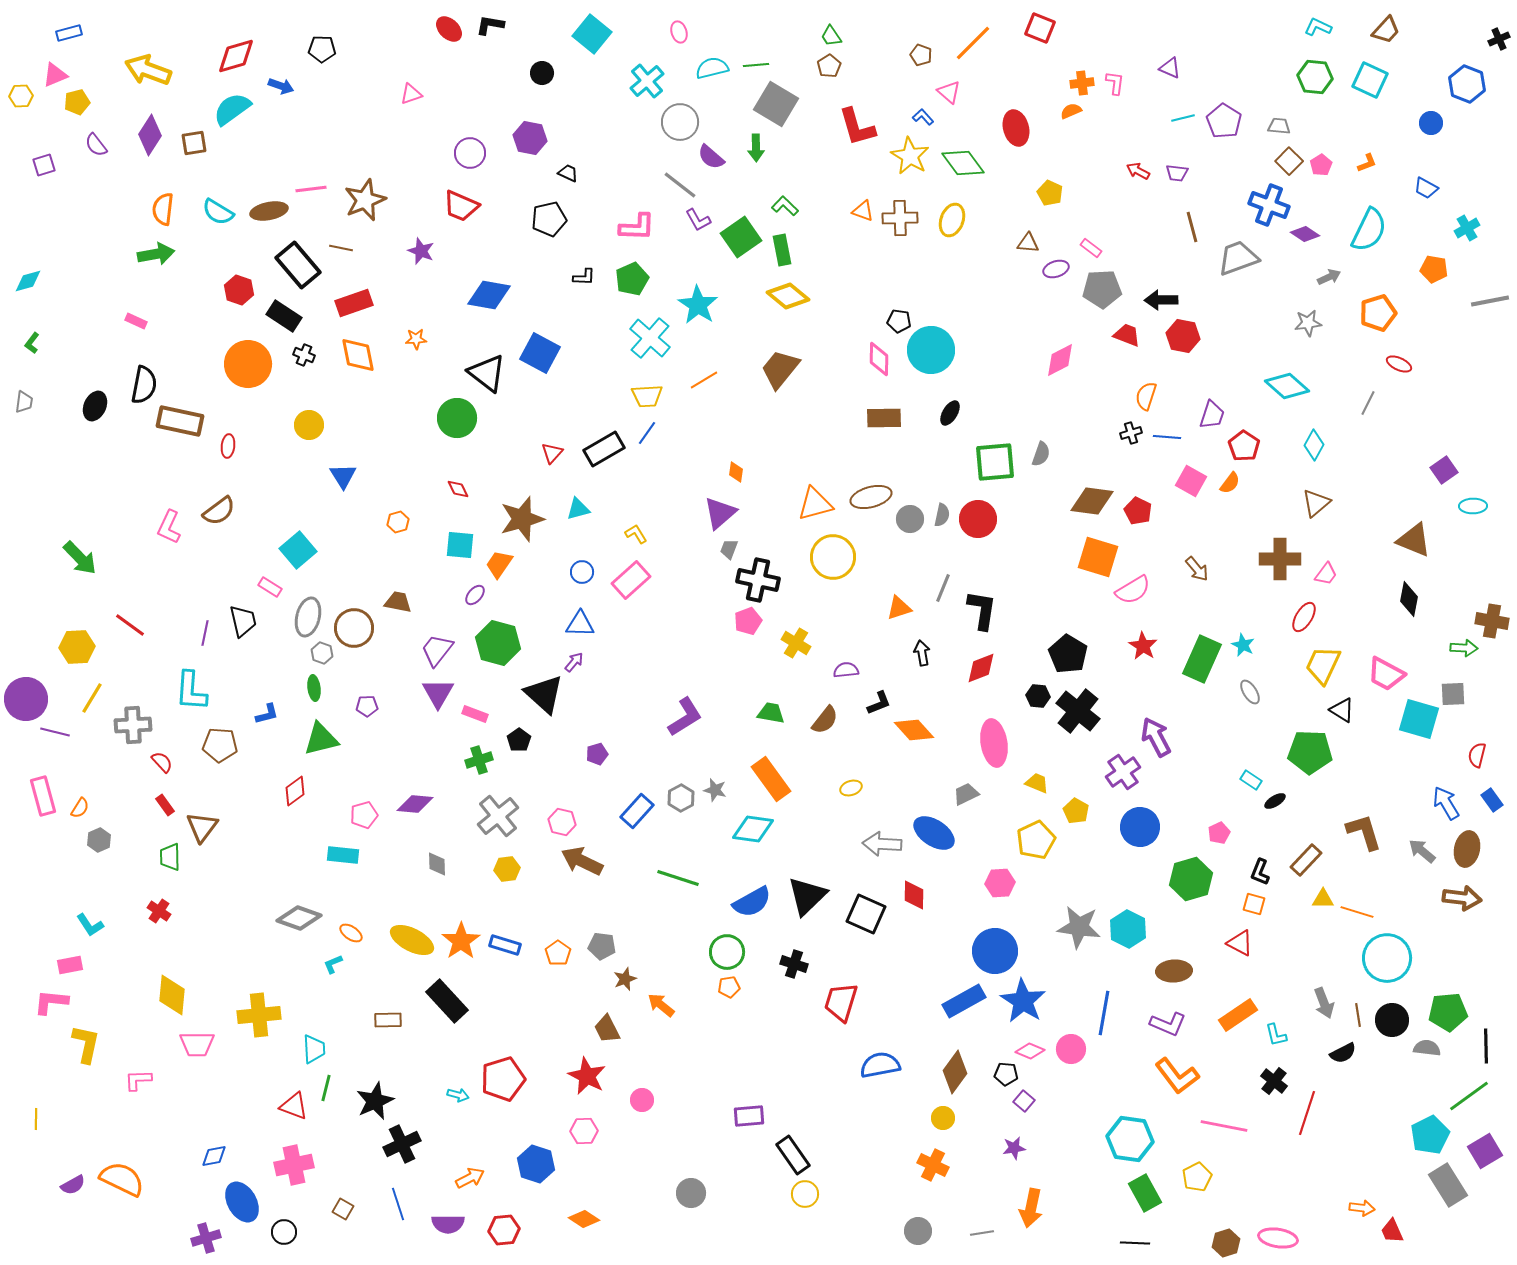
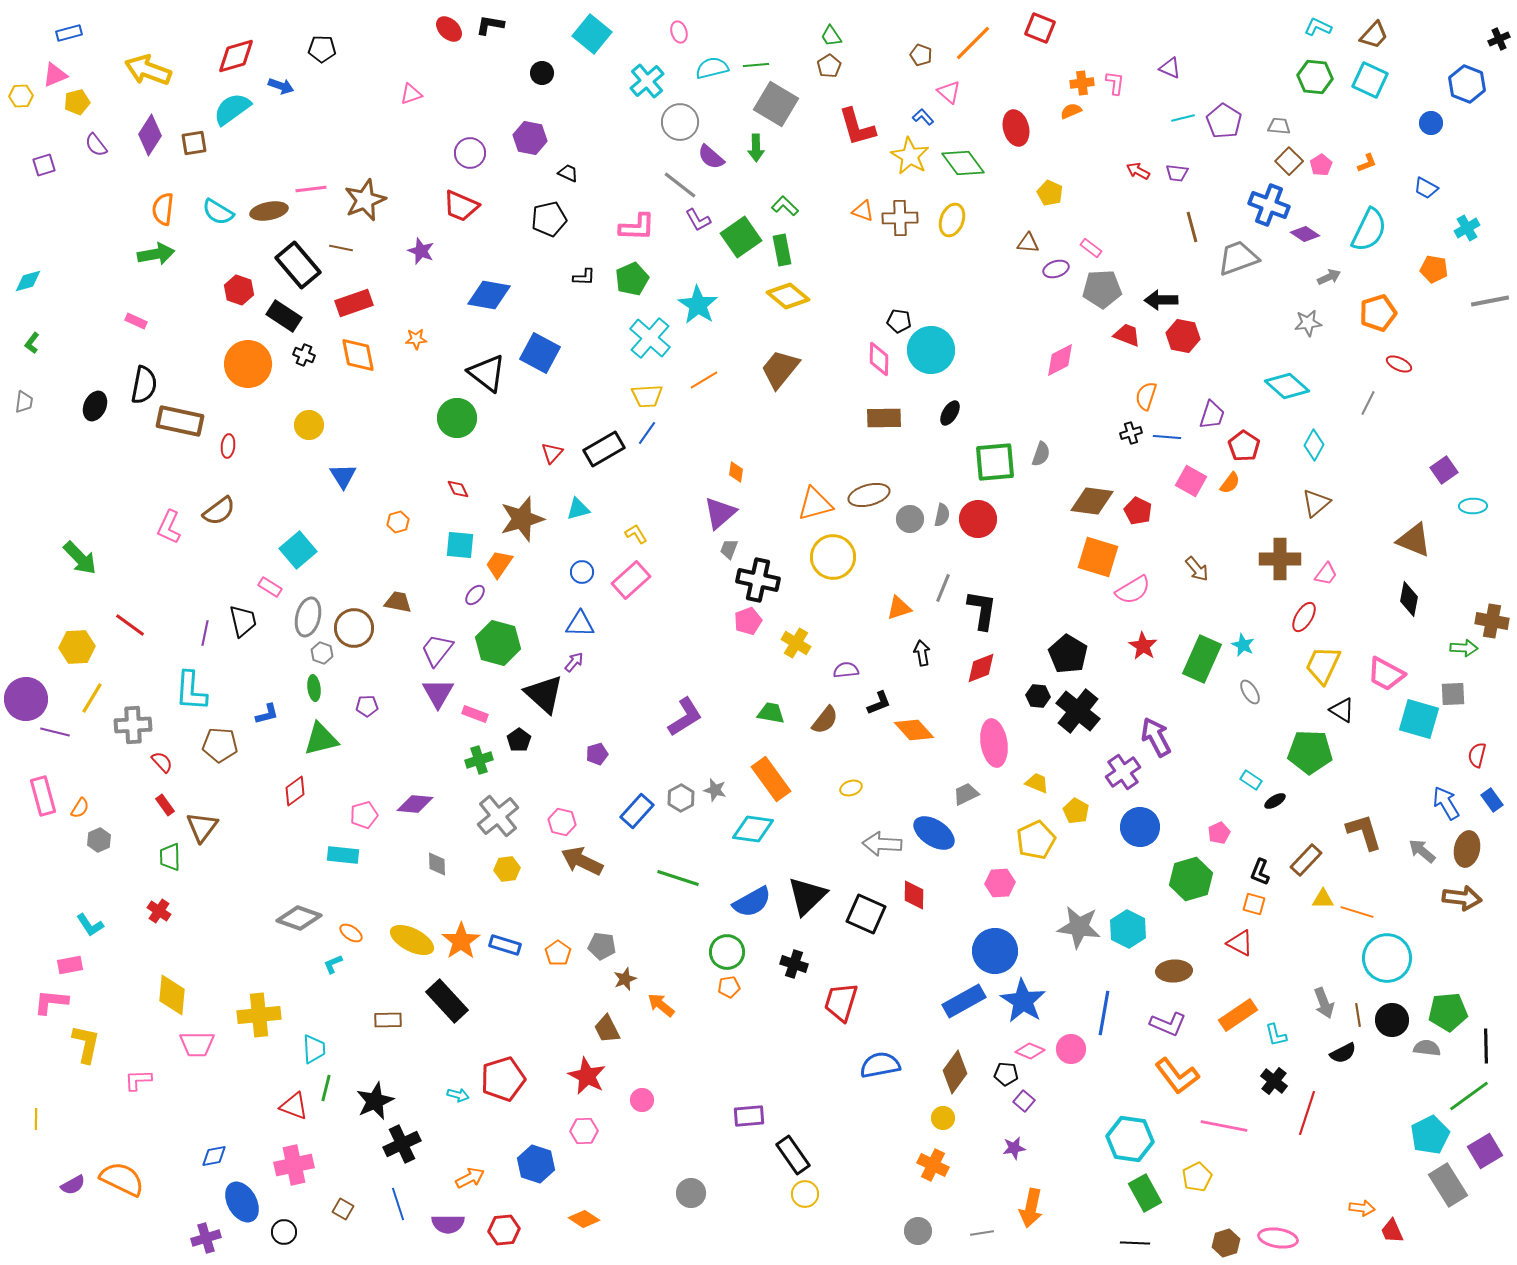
brown trapezoid at (1386, 30): moved 12 px left, 5 px down
brown ellipse at (871, 497): moved 2 px left, 2 px up
